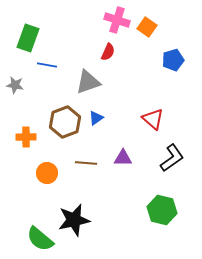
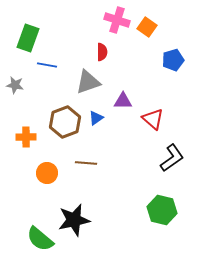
red semicircle: moved 6 px left; rotated 24 degrees counterclockwise
purple triangle: moved 57 px up
